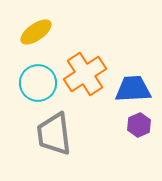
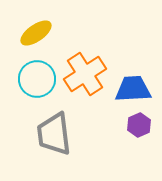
yellow ellipse: moved 1 px down
cyan circle: moved 1 px left, 4 px up
